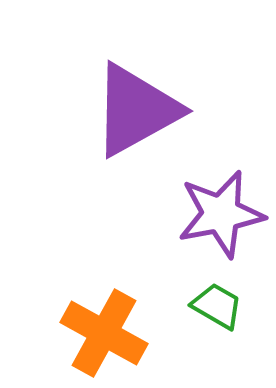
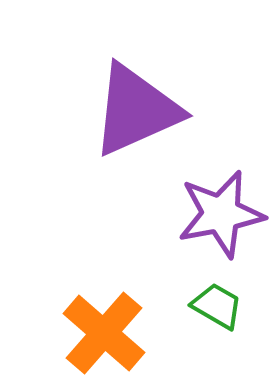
purple triangle: rotated 5 degrees clockwise
orange cross: rotated 12 degrees clockwise
